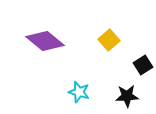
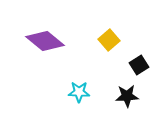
black square: moved 4 px left
cyan star: rotated 15 degrees counterclockwise
